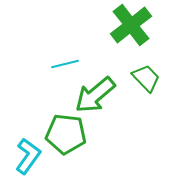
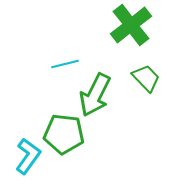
green arrow: rotated 24 degrees counterclockwise
green pentagon: moved 2 px left
